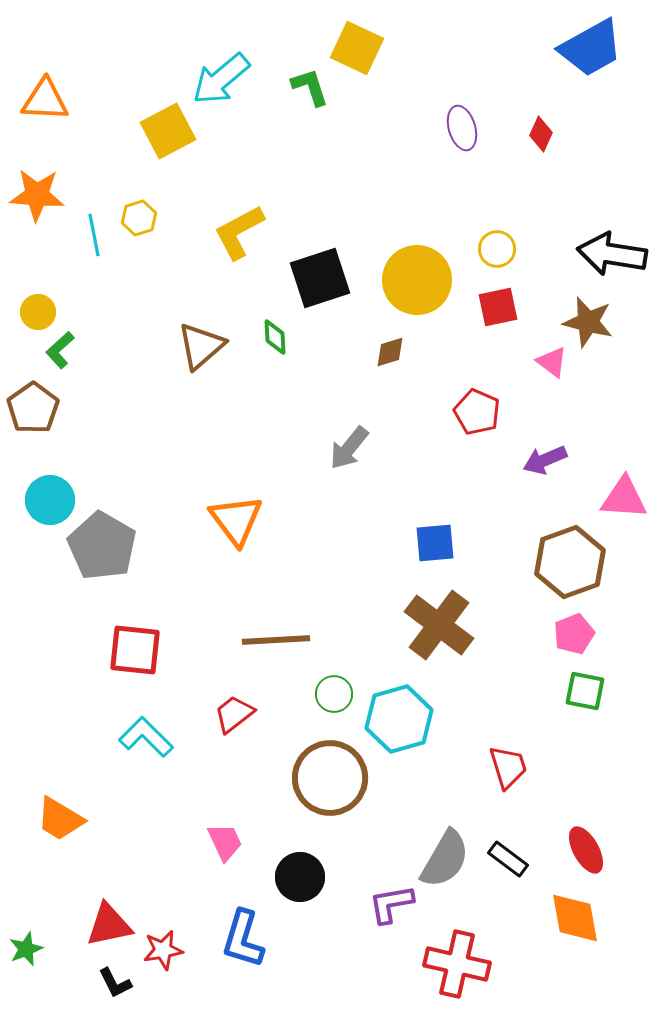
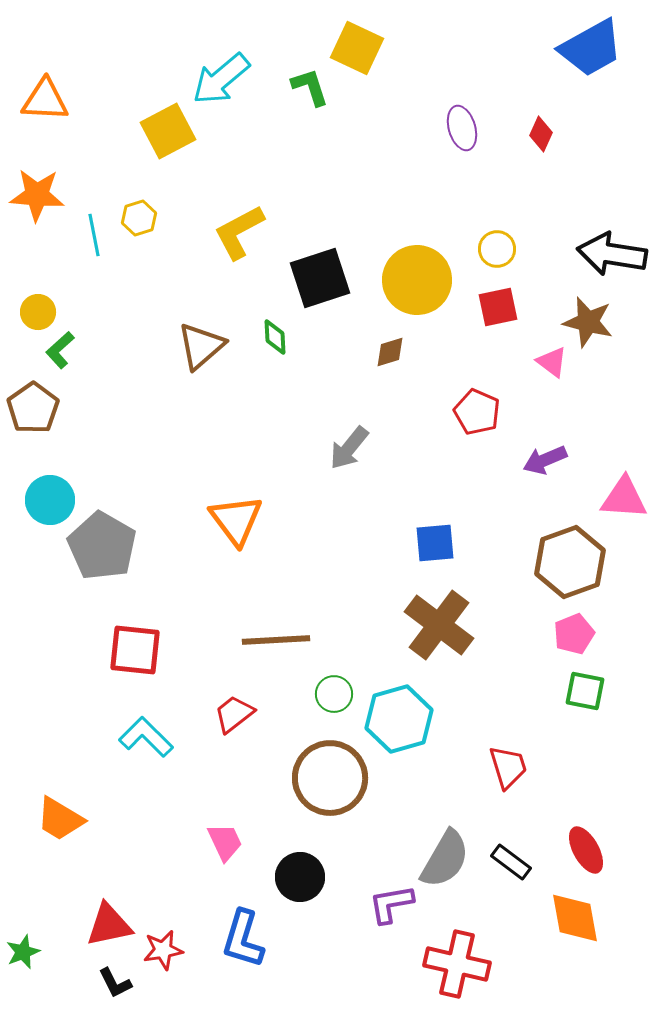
black rectangle at (508, 859): moved 3 px right, 3 px down
green star at (26, 949): moved 3 px left, 3 px down
